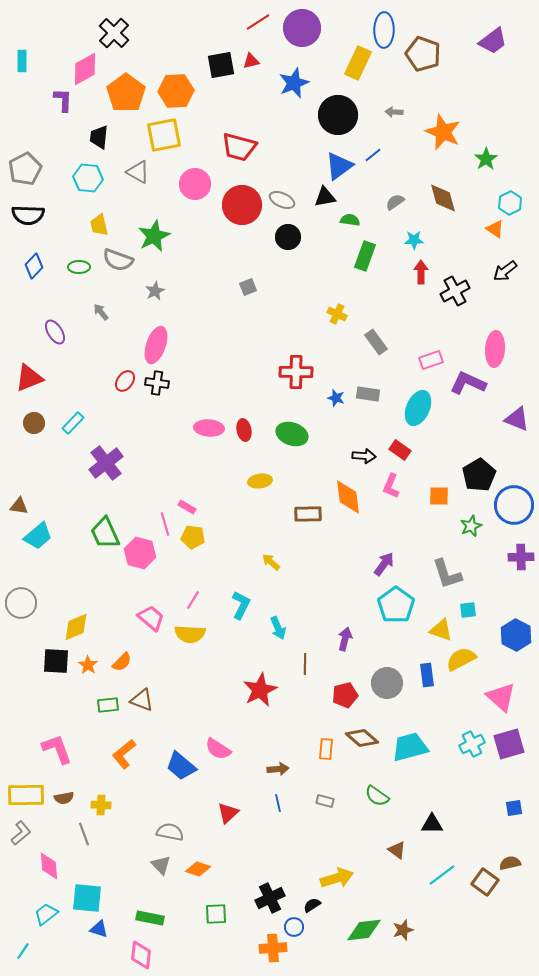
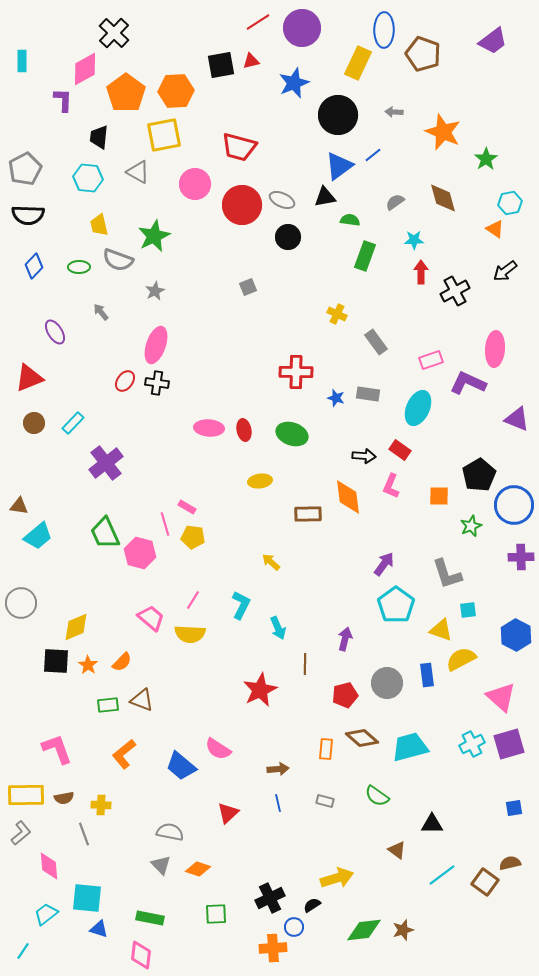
cyan hexagon at (510, 203): rotated 15 degrees clockwise
